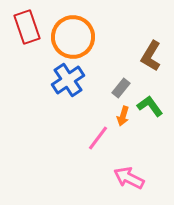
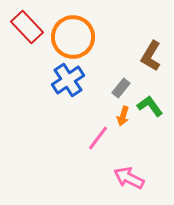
red rectangle: rotated 24 degrees counterclockwise
